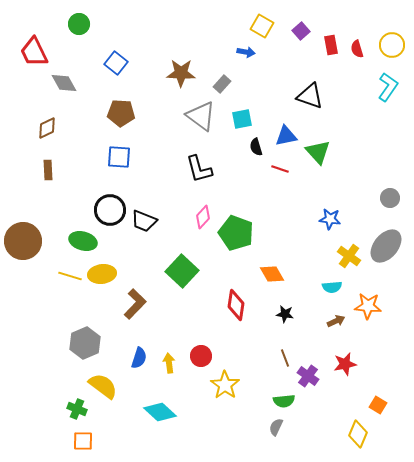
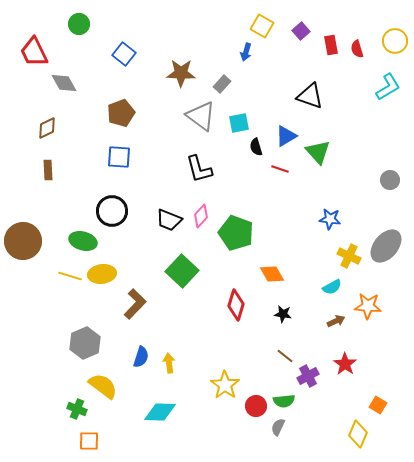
yellow circle at (392, 45): moved 3 px right, 4 px up
blue arrow at (246, 52): rotated 96 degrees clockwise
blue square at (116, 63): moved 8 px right, 9 px up
cyan L-shape at (388, 87): rotated 24 degrees clockwise
brown pentagon at (121, 113): rotated 24 degrees counterclockwise
cyan square at (242, 119): moved 3 px left, 4 px down
blue triangle at (286, 136): rotated 20 degrees counterclockwise
gray circle at (390, 198): moved 18 px up
black circle at (110, 210): moved 2 px right, 1 px down
pink diamond at (203, 217): moved 2 px left, 1 px up
black trapezoid at (144, 221): moved 25 px right, 1 px up
yellow cross at (349, 256): rotated 10 degrees counterclockwise
cyan semicircle at (332, 287): rotated 24 degrees counterclockwise
red diamond at (236, 305): rotated 8 degrees clockwise
black star at (285, 314): moved 2 px left
red circle at (201, 356): moved 55 px right, 50 px down
blue semicircle at (139, 358): moved 2 px right, 1 px up
brown line at (285, 358): moved 2 px up; rotated 30 degrees counterclockwise
red star at (345, 364): rotated 25 degrees counterclockwise
purple cross at (308, 376): rotated 25 degrees clockwise
cyan diamond at (160, 412): rotated 40 degrees counterclockwise
gray semicircle at (276, 427): moved 2 px right
orange square at (83, 441): moved 6 px right
